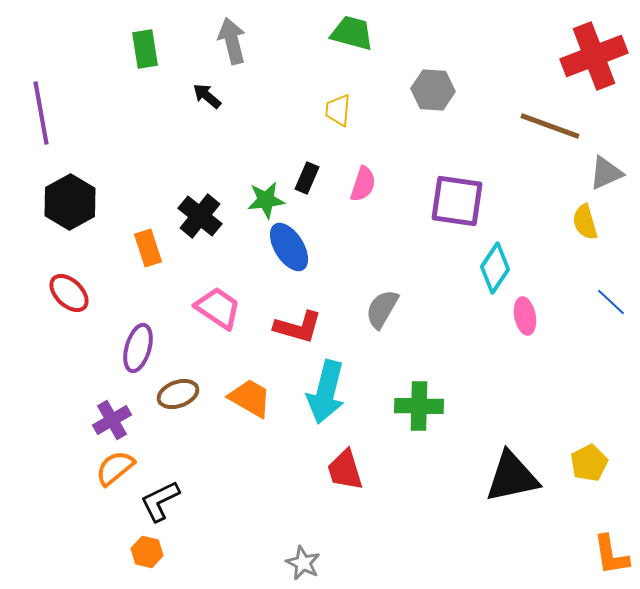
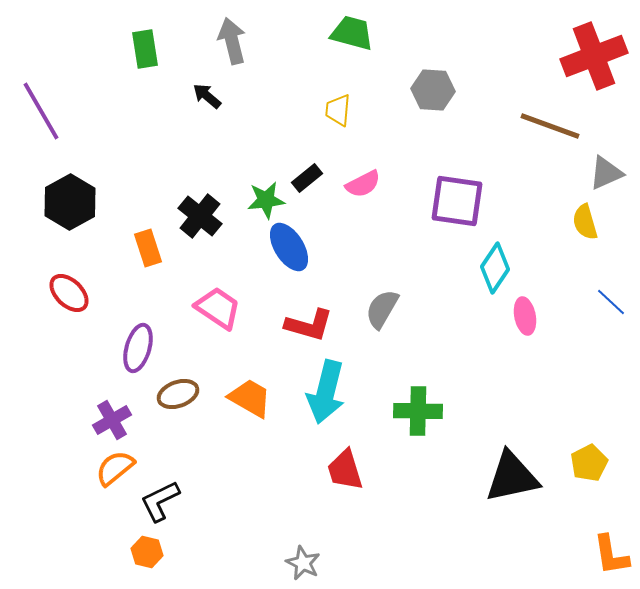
purple line: moved 2 px up; rotated 20 degrees counterclockwise
black rectangle: rotated 28 degrees clockwise
pink semicircle: rotated 45 degrees clockwise
red L-shape: moved 11 px right, 2 px up
green cross: moved 1 px left, 5 px down
